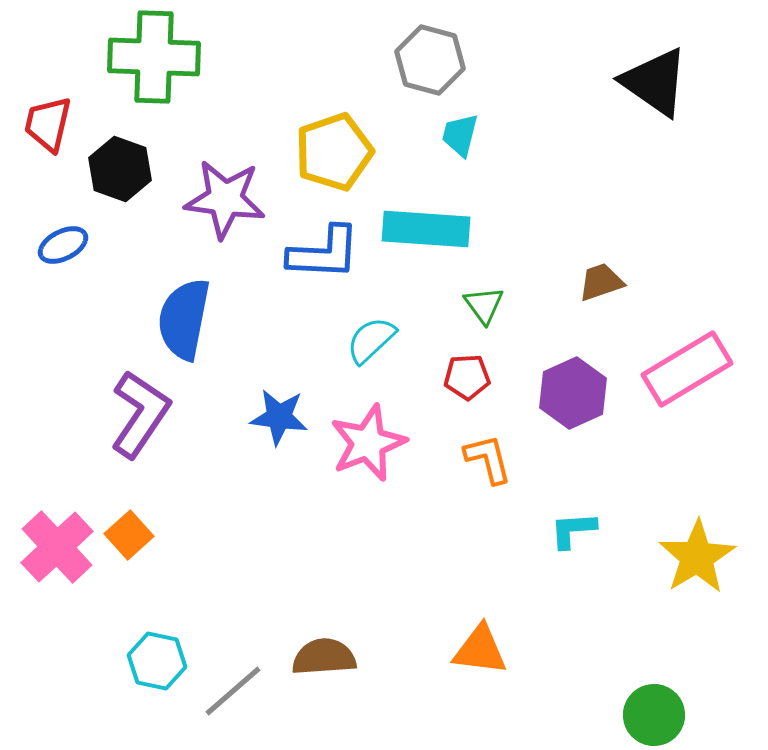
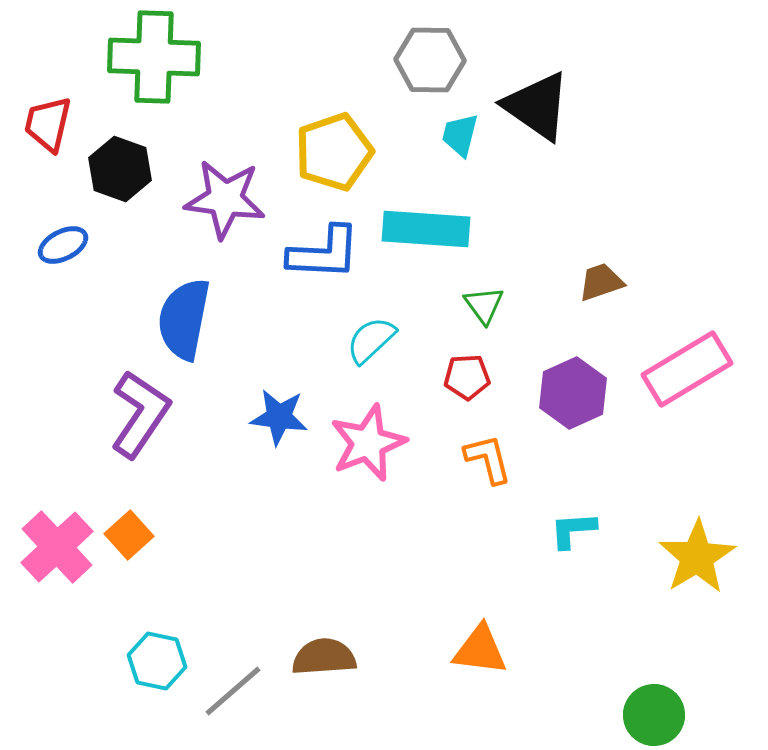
gray hexagon: rotated 14 degrees counterclockwise
black triangle: moved 118 px left, 24 px down
